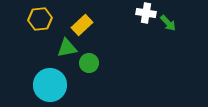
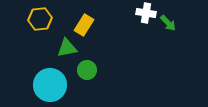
yellow rectangle: moved 2 px right; rotated 15 degrees counterclockwise
green circle: moved 2 px left, 7 px down
